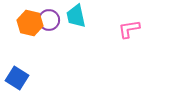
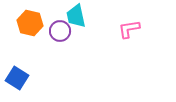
purple circle: moved 11 px right, 11 px down
